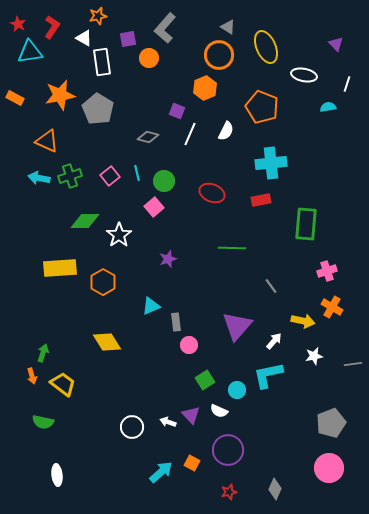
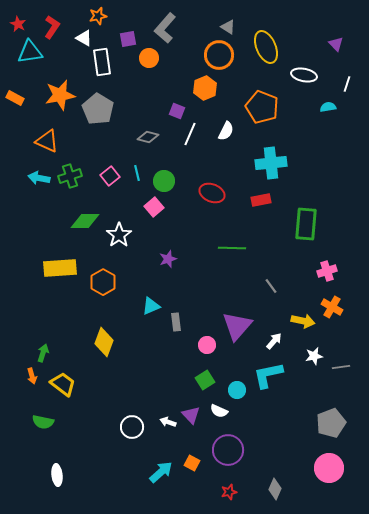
yellow diamond at (107, 342): moved 3 px left; rotated 52 degrees clockwise
pink circle at (189, 345): moved 18 px right
gray line at (353, 364): moved 12 px left, 3 px down
